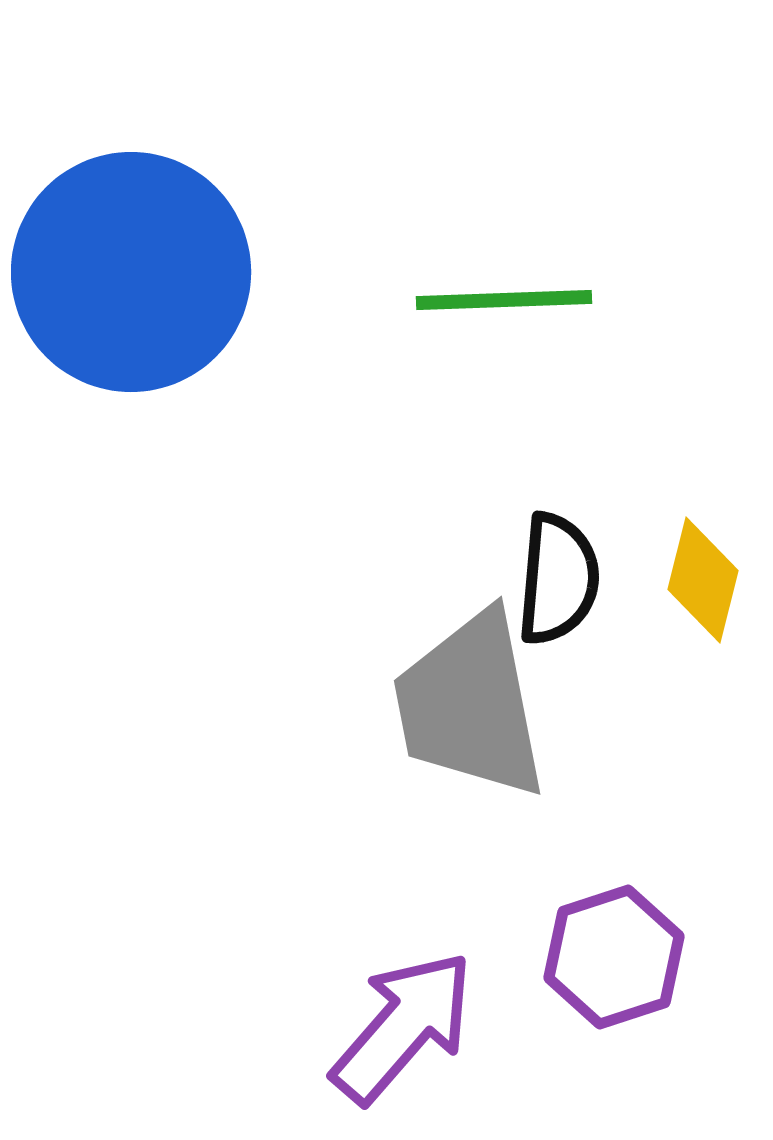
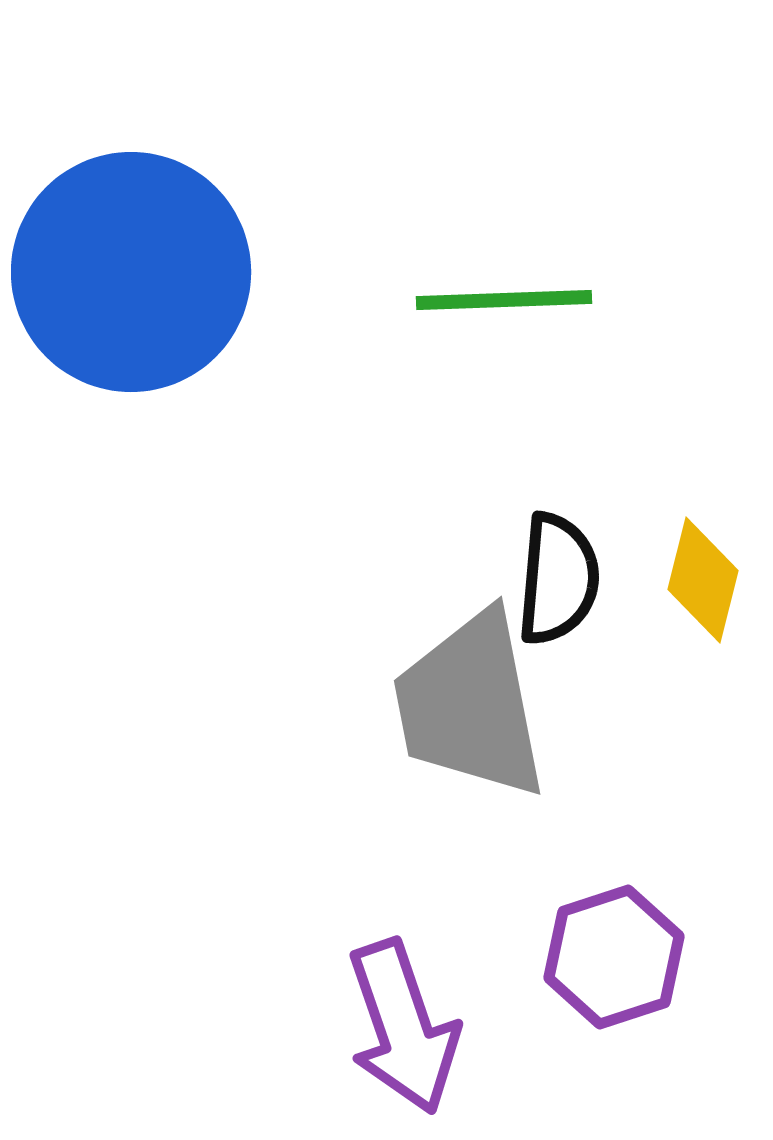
purple arrow: rotated 120 degrees clockwise
